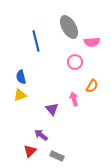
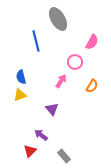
gray ellipse: moved 11 px left, 8 px up
pink semicircle: rotated 56 degrees counterclockwise
pink arrow: moved 13 px left, 18 px up; rotated 48 degrees clockwise
gray rectangle: moved 7 px right; rotated 24 degrees clockwise
